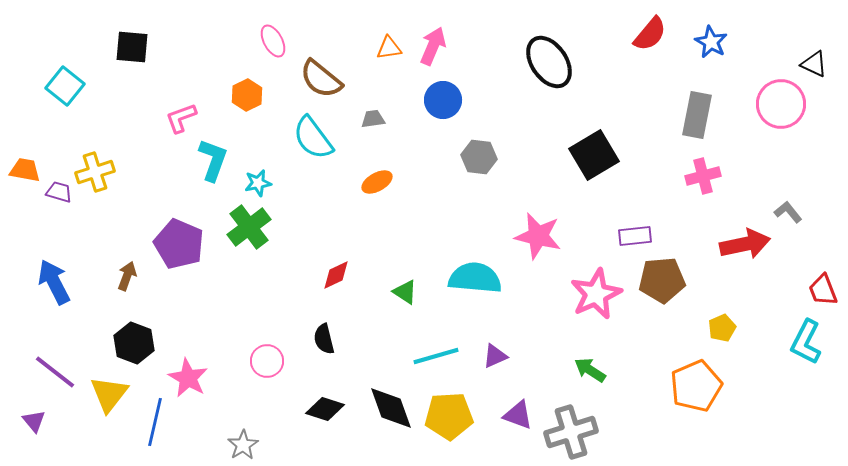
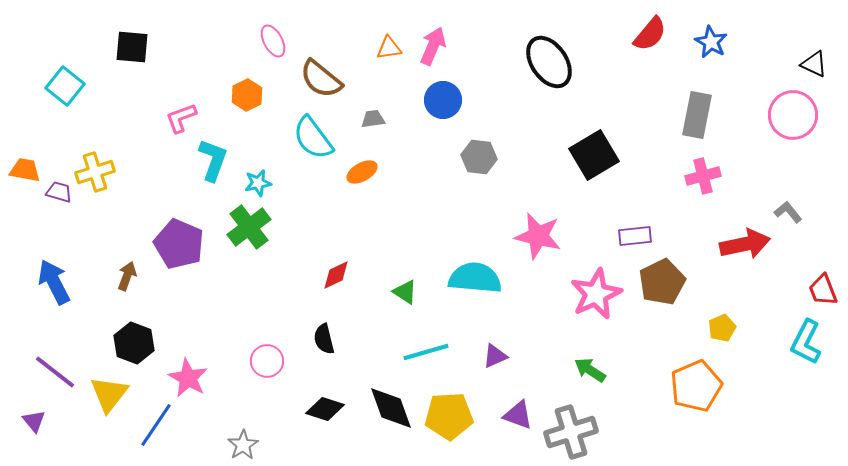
pink circle at (781, 104): moved 12 px right, 11 px down
orange ellipse at (377, 182): moved 15 px left, 10 px up
brown pentagon at (662, 280): moved 2 px down; rotated 21 degrees counterclockwise
cyan line at (436, 356): moved 10 px left, 4 px up
blue line at (155, 422): moved 1 px right, 3 px down; rotated 21 degrees clockwise
